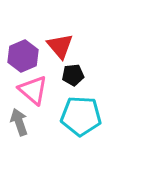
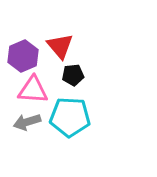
pink triangle: rotated 36 degrees counterclockwise
cyan pentagon: moved 11 px left, 1 px down
gray arrow: moved 8 px right; rotated 88 degrees counterclockwise
